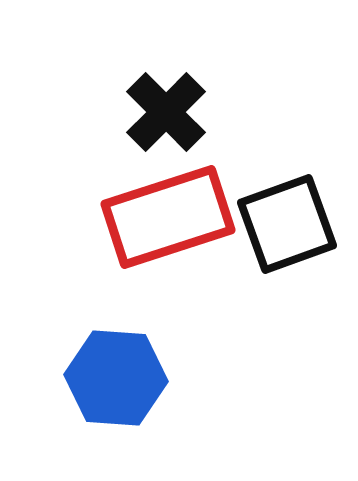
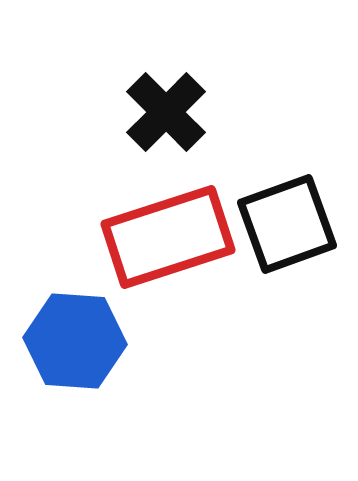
red rectangle: moved 20 px down
blue hexagon: moved 41 px left, 37 px up
